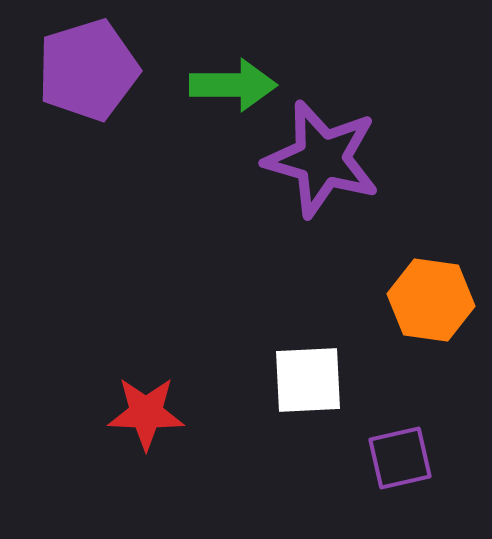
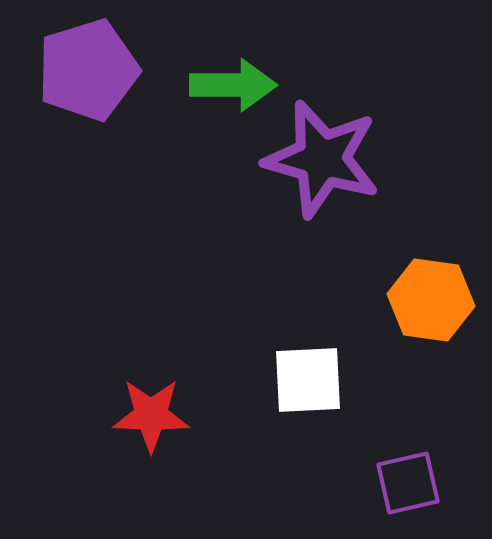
red star: moved 5 px right, 2 px down
purple square: moved 8 px right, 25 px down
